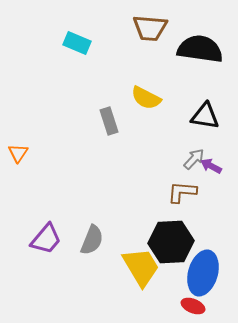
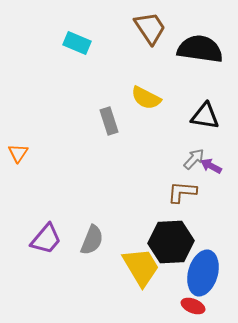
brown trapezoid: rotated 129 degrees counterclockwise
